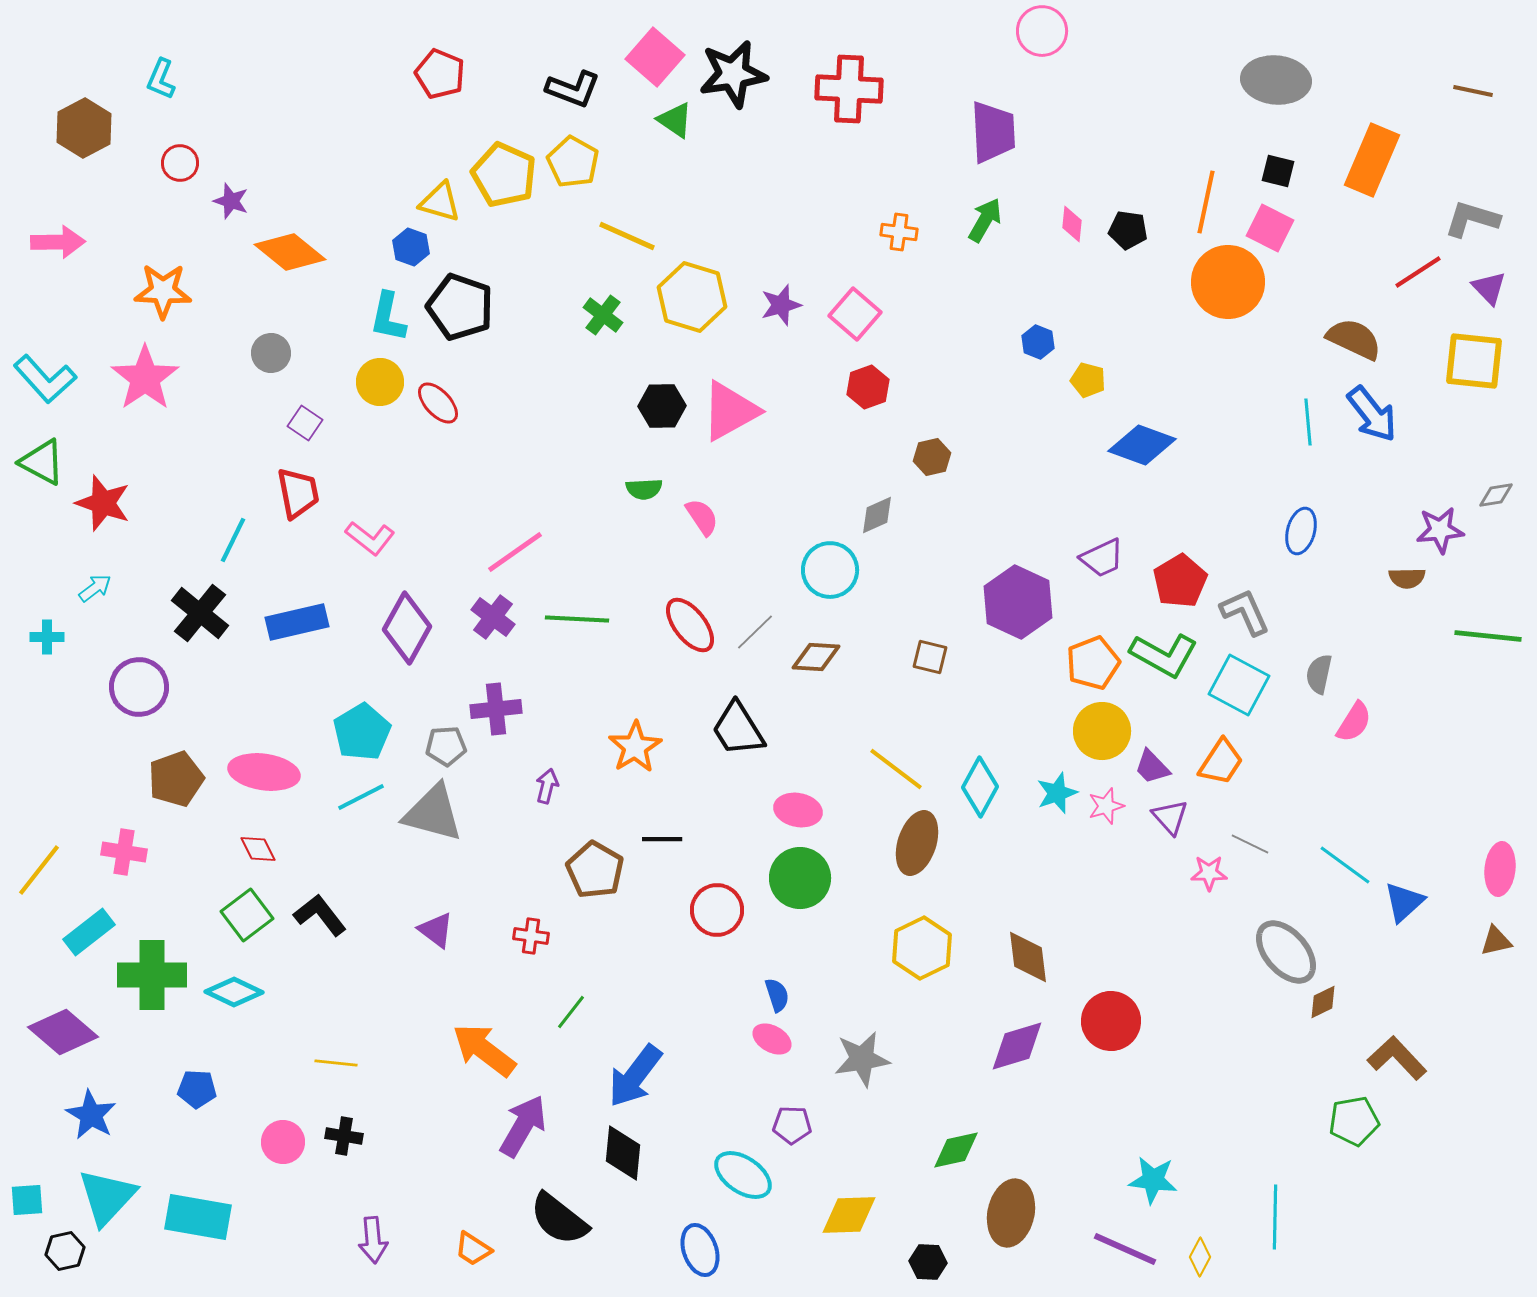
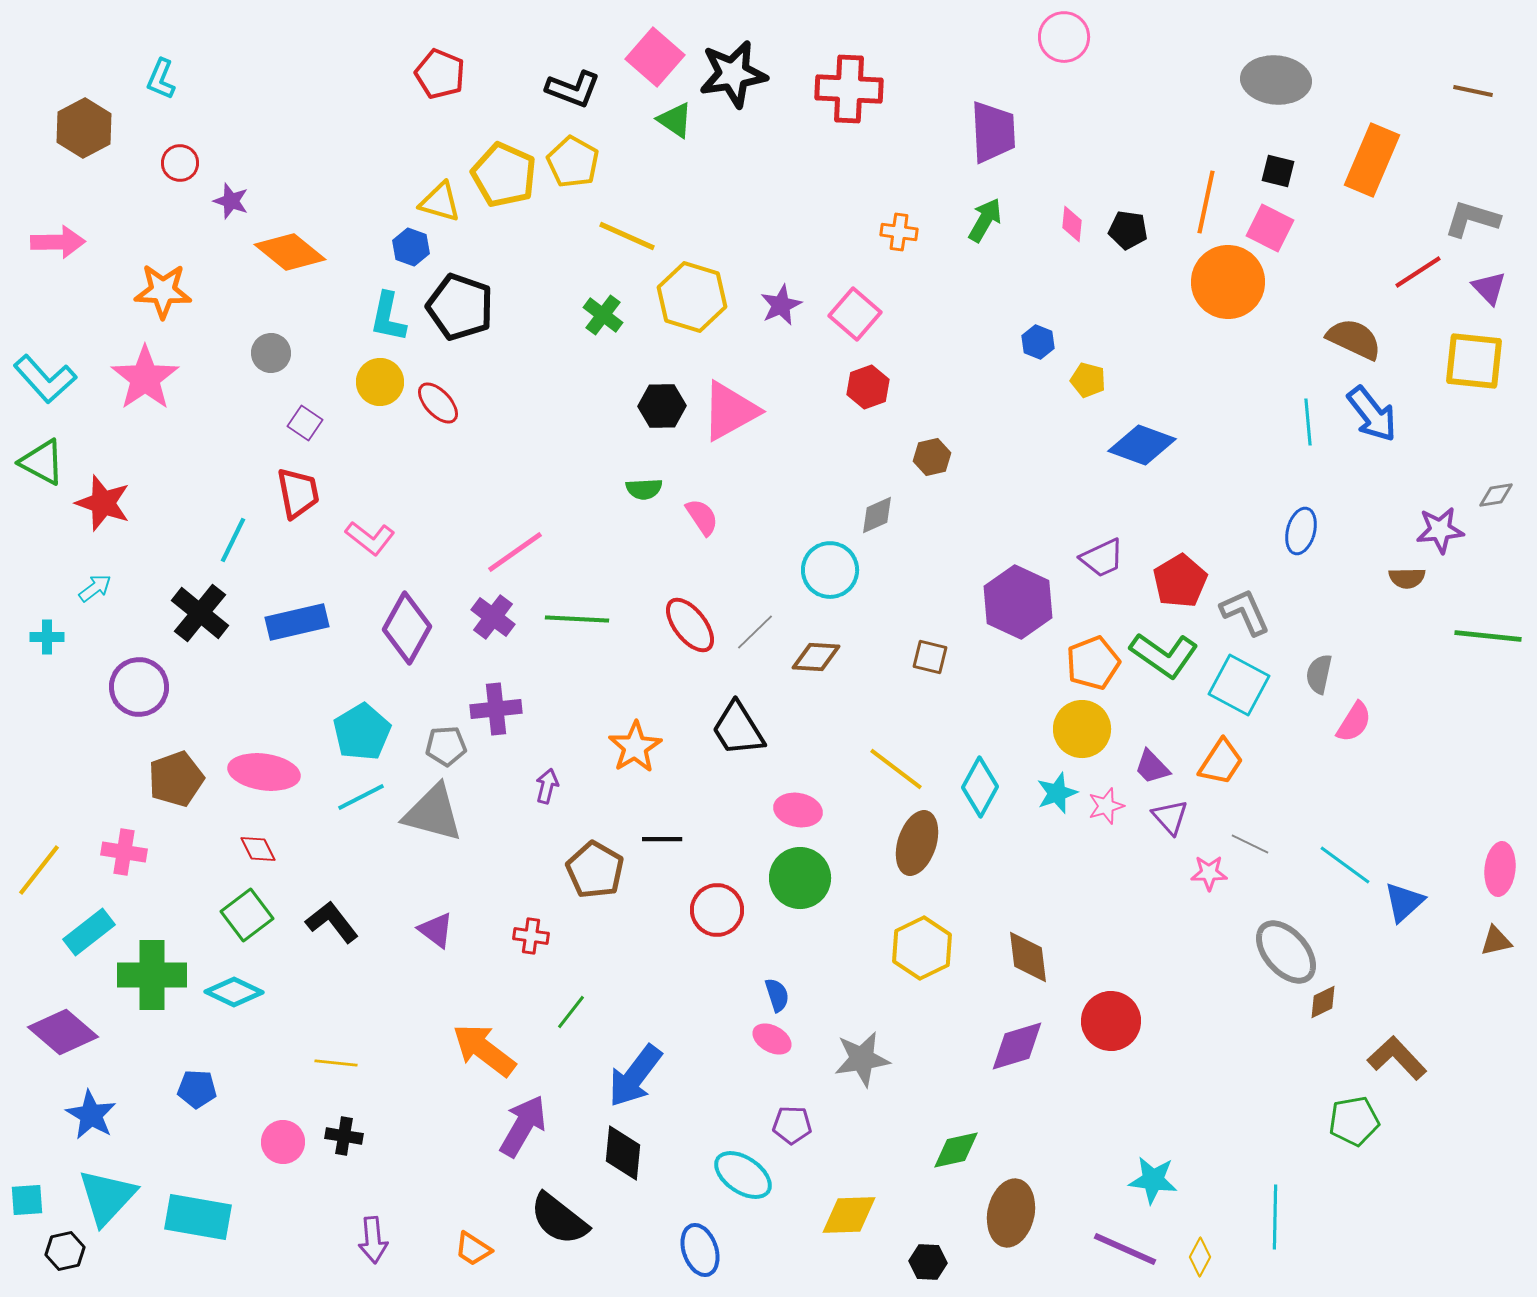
pink circle at (1042, 31): moved 22 px right, 6 px down
purple star at (781, 305): rotated 9 degrees counterclockwise
green L-shape at (1164, 655): rotated 6 degrees clockwise
yellow circle at (1102, 731): moved 20 px left, 2 px up
black L-shape at (320, 915): moved 12 px right, 7 px down
